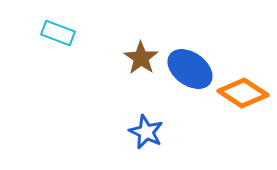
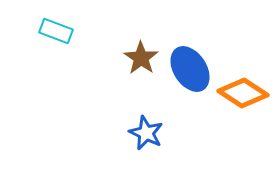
cyan rectangle: moved 2 px left, 2 px up
blue ellipse: rotated 21 degrees clockwise
blue star: moved 1 px down
